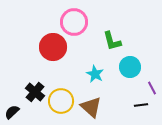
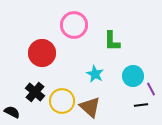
pink circle: moved 3 px down
green L-shape: rotated 15 degrees clockwise
red circle: moved 11 px left, 6 px down
cyan circle: moved 3 px right, 9 px down
purple line: moved 1 px left, 1 px down
yellow circle: moved 1 px right
brown triangle: moved 1 px left
black semicircle: rotated 70 degrees clockwise
